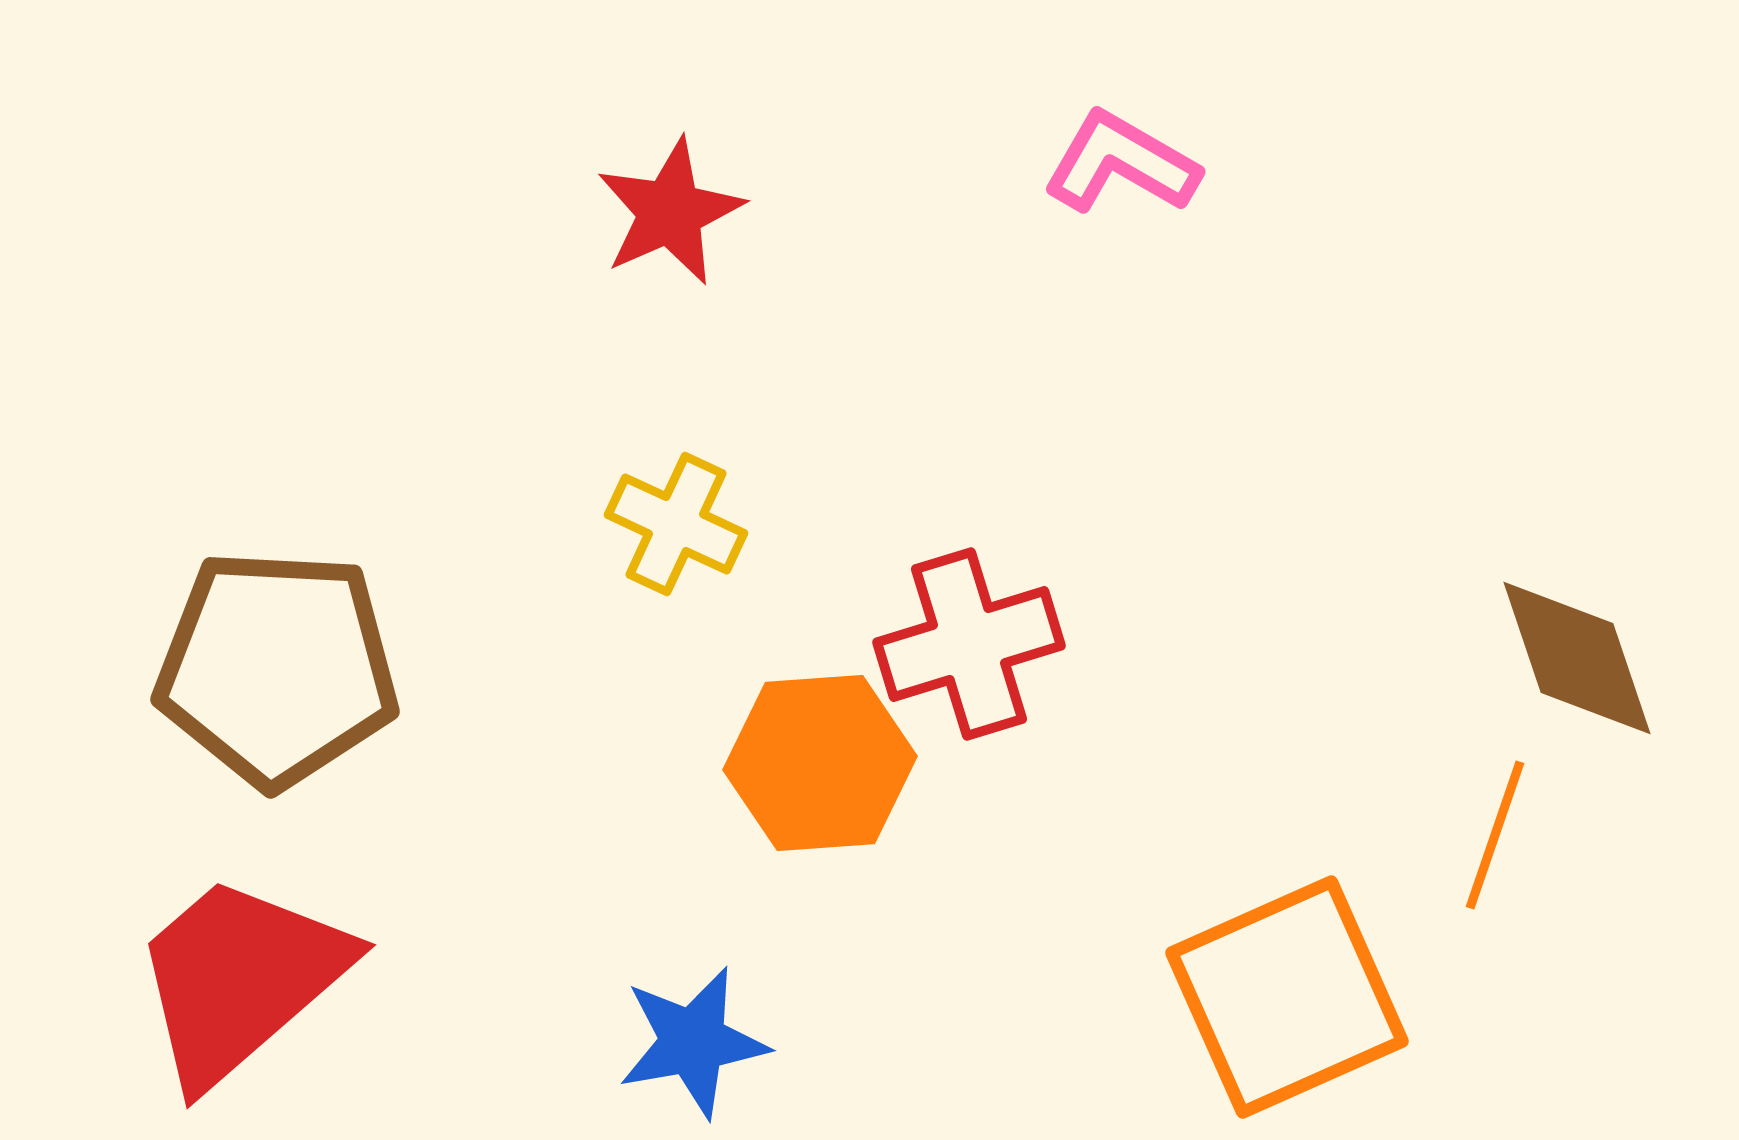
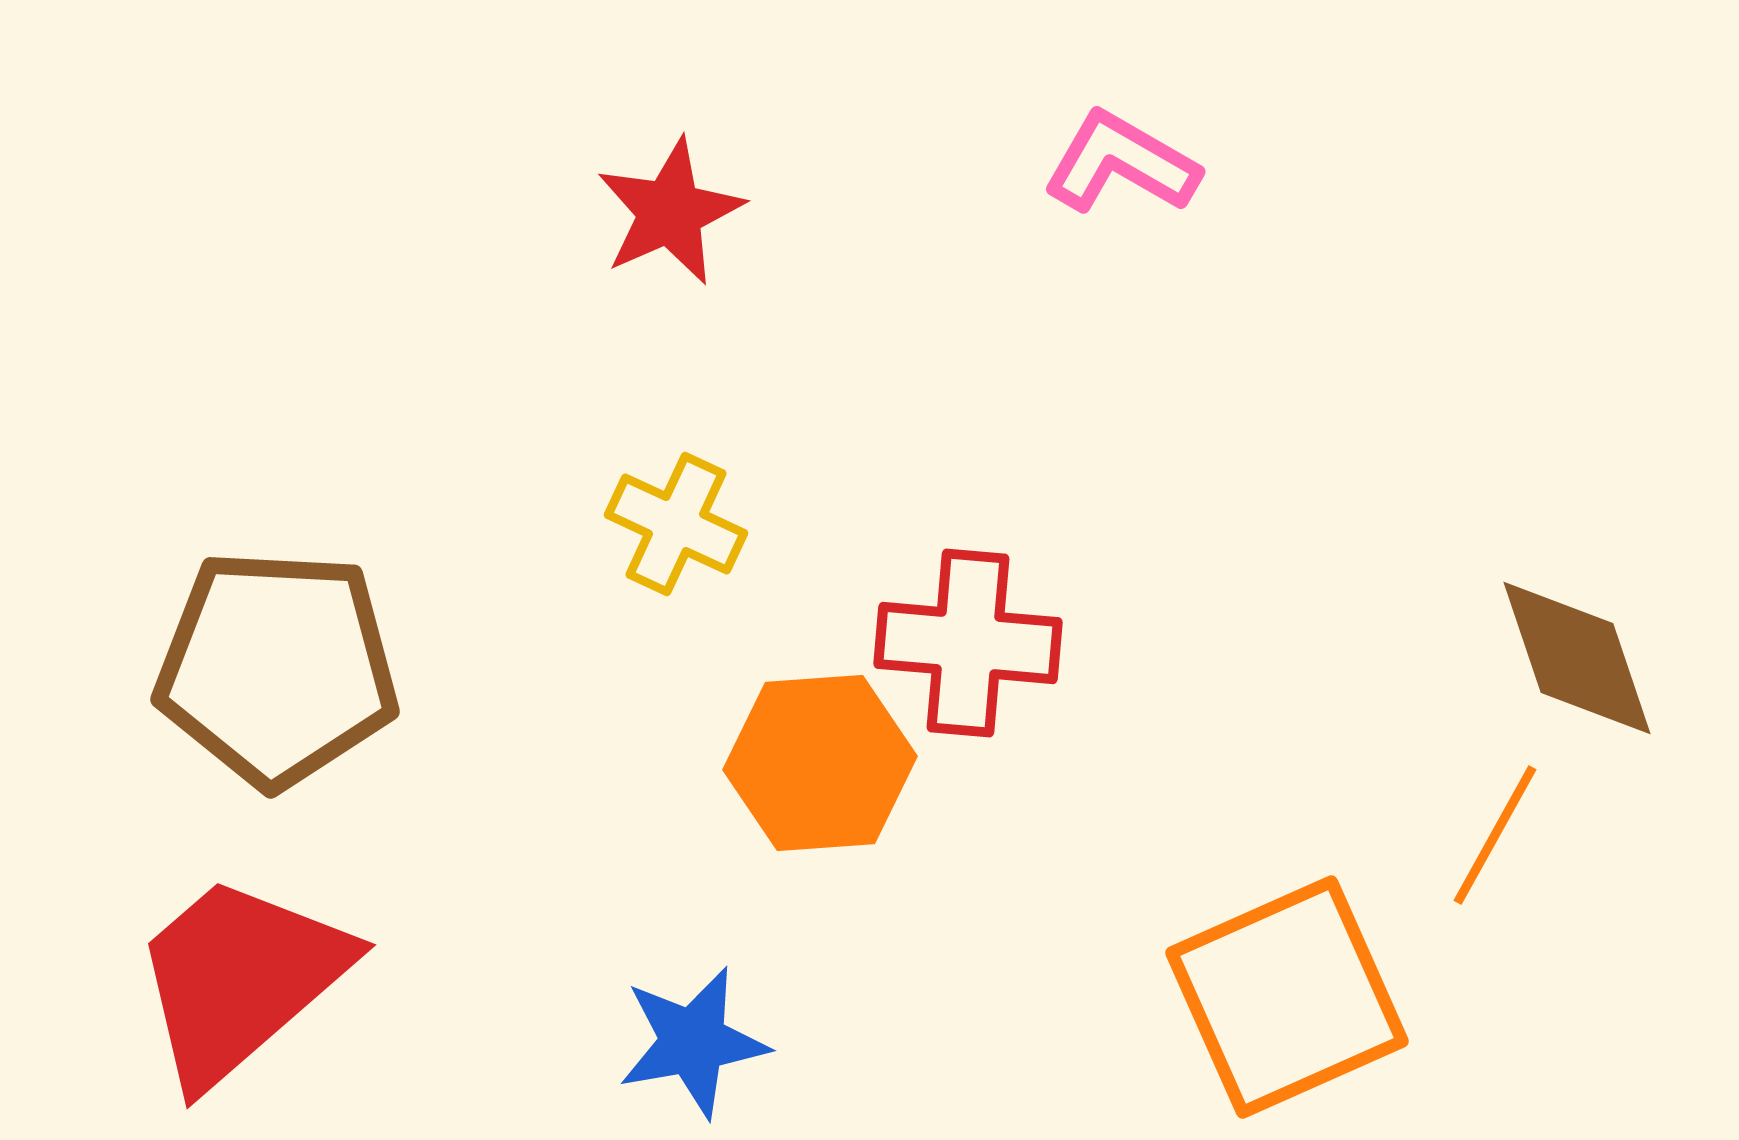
red cross: moved 1 px left, 1 px up; rotated 22 degrees clockwise
orange line: rotated 10 degrees clockwise
